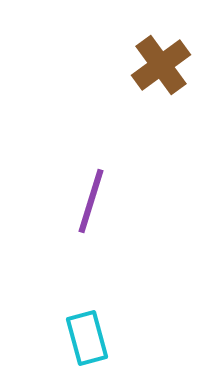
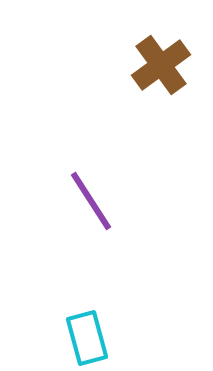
purple line: rotated 50 degrees counterclockwise
